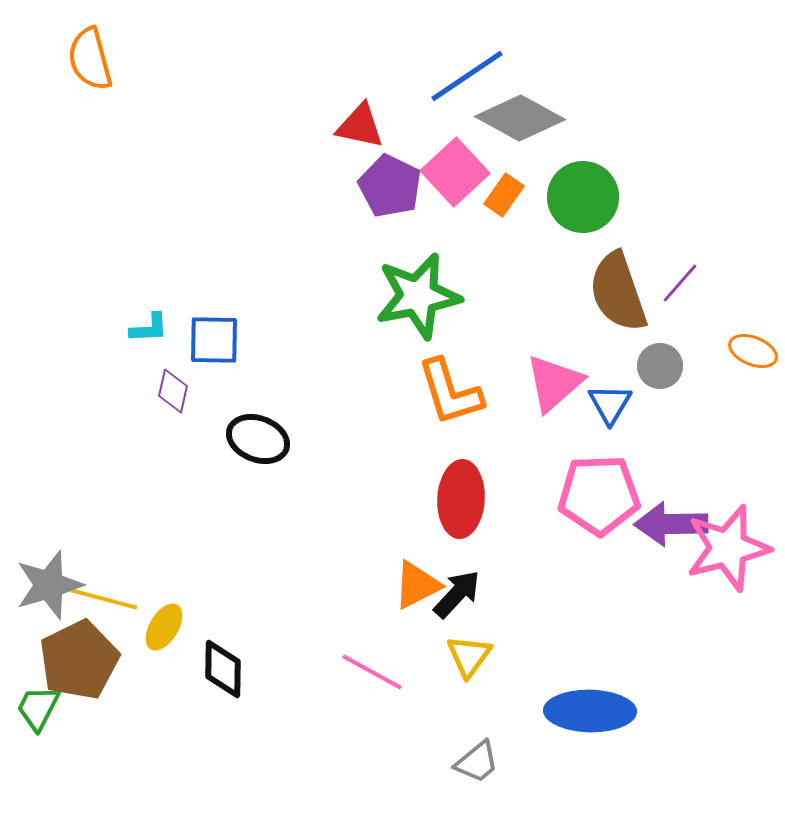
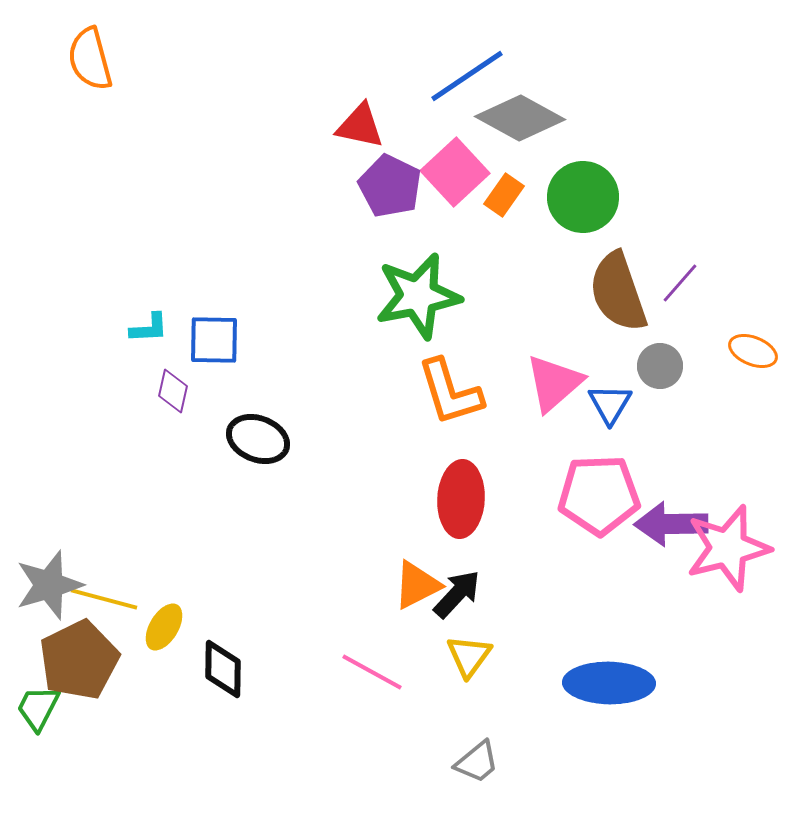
blue ellipse: moved 19 px right, 28 px up
